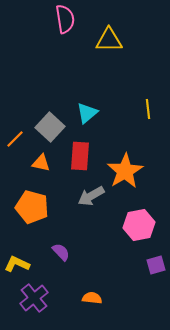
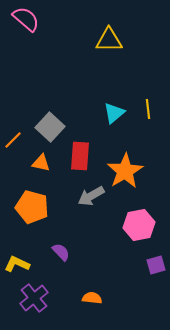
pink semicircle: moved 39 px left; rotated 40 degrees counterclockwise
cyan triangle: moved 27 px right
orange line: moved 2 px left, 1 px down
